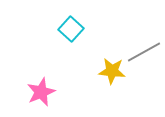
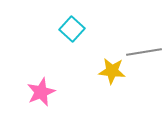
cyan square: moved 1 px right
gray line: rotated 20 degrees clockwise
